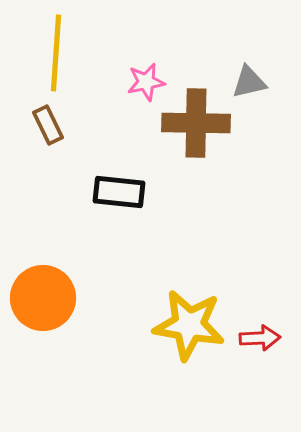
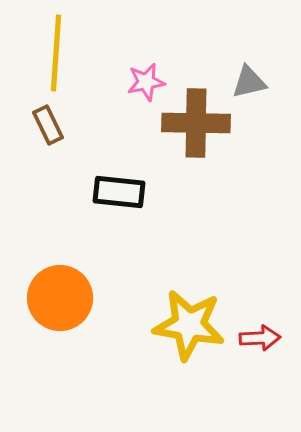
orange circle: moved 17 px right
